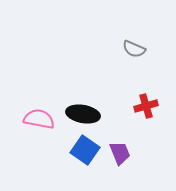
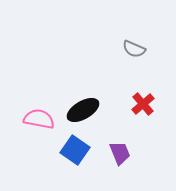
red cross: moved 3 px left, 2 px up; rotated 25 degrees counterclockwise
black ellipse: moved 4 px up; rotated 40 degrees counterclockwise
blue square: moved 10 px left
